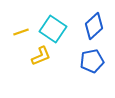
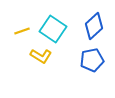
yellow line: moved 1 px right, 1 px up
yellow L-shape: rotated 55 degrees clockwise
blue pentagon: moved 1 px up
